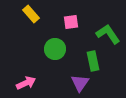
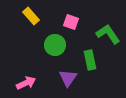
yellow rectangle: moved 2 px down
pink square: rotated 28 degrees clockwise
green circle: moved 4 px up
green rectangle: moved 3 px left, 1 px up
purple triangle: moved 12 px left, 5 px up
